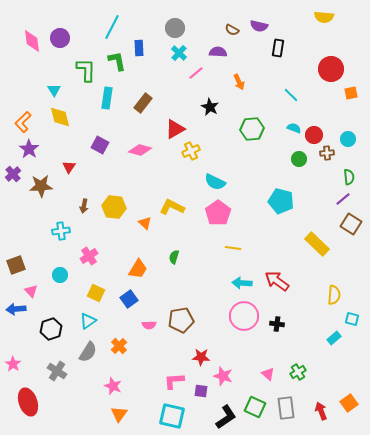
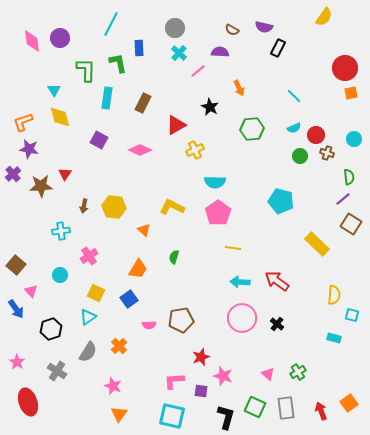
yellow semicircle at (324, 17): rotated 60 degrees counterclockwise
purple semicircle at (259, 26): moved 5 px right, 1 px down
cyan line at (112, 27): moved 1 px left, 3 px up
black rectangle at (278, 48): rotated 18 degrees clockwise
purple semicircle at (218, 52): moved 2 px right
green L-shape at (117, 61): moved 1 px right, 2 px down
red circle at (331, 69): moved 14 px right, 1 px up
pink line at (196, 73): moved 2 px right, 2 px up
orange arrow at (239, 82): moved 6 px down
cyan line at (291, 95): moved 3 px right, 1 px down
brown rectangle at (143, 103): rotated 12 degrees counterclockwise
orange L-shape at (23, 122): rotated 25 degrees clockwise
cyan semicircle at (294, 128): rotated 136 degrees clockwise
red triangle at (175, 129): moved 1 px right, 4 px up
red circle at (314, 135): moved 2 px right
cyan circle at (348, 139): moved 6 px right
purple square at (100, 145): moved 1 px left, 5 px up
purple star at (29, 149): rotated 24 degrees counterclockwise
pink diamond at (140, 150): rotated 10 degrees clockwise
yellow cross at (191, 151): moved 4 px right, 1 px up
brown cross at (327, 153): rotated 24 degrees clockwise
green circle at (299, 159): moved 1 px right, 3 px up
red triangle at (69, 167): moved 4 px left, 7 px down
cyan semicircle at (215, 182): rotated 25 degrees counterclockwise
orange triangle at (145, 223): moved 1 px left, 7 px down
brown square at (16, 265): rotated 30 degrees counterclockwise
cyan arrow at (242, 283): moved 2 px left, 1 px up
blue arrow at (16, 309): rotated 120 degrees counterclockwise
pink circle at (244, 316): moved 2 px left, 2 px down
cyan square at (352, 319): moved 4 px up
cyan triangle at (88, 321): moved 4 px up
black cross at (277, 324): rotated 32 degrees clockwise
cyan rectangle at (334, 338): rotated 56 degrees clockwise
red star at (201, 357): rotated 24 degrees counterclockwise
pink star at (13, 364): moved 4 px right, 2 px up
black L-shape at (226, 417): rotated 40 degrees counterclockwise
